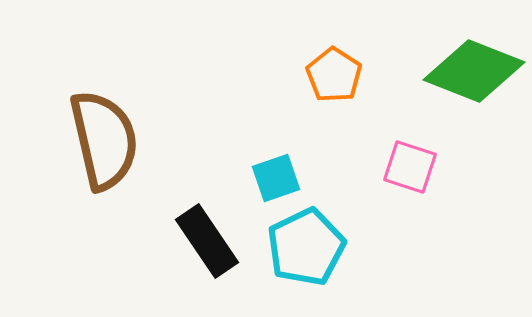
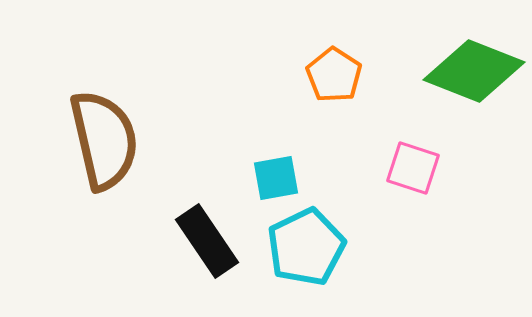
pink square: moved 3 px right, 1 px down
cyan square: rotated 9 degrees clockwise
